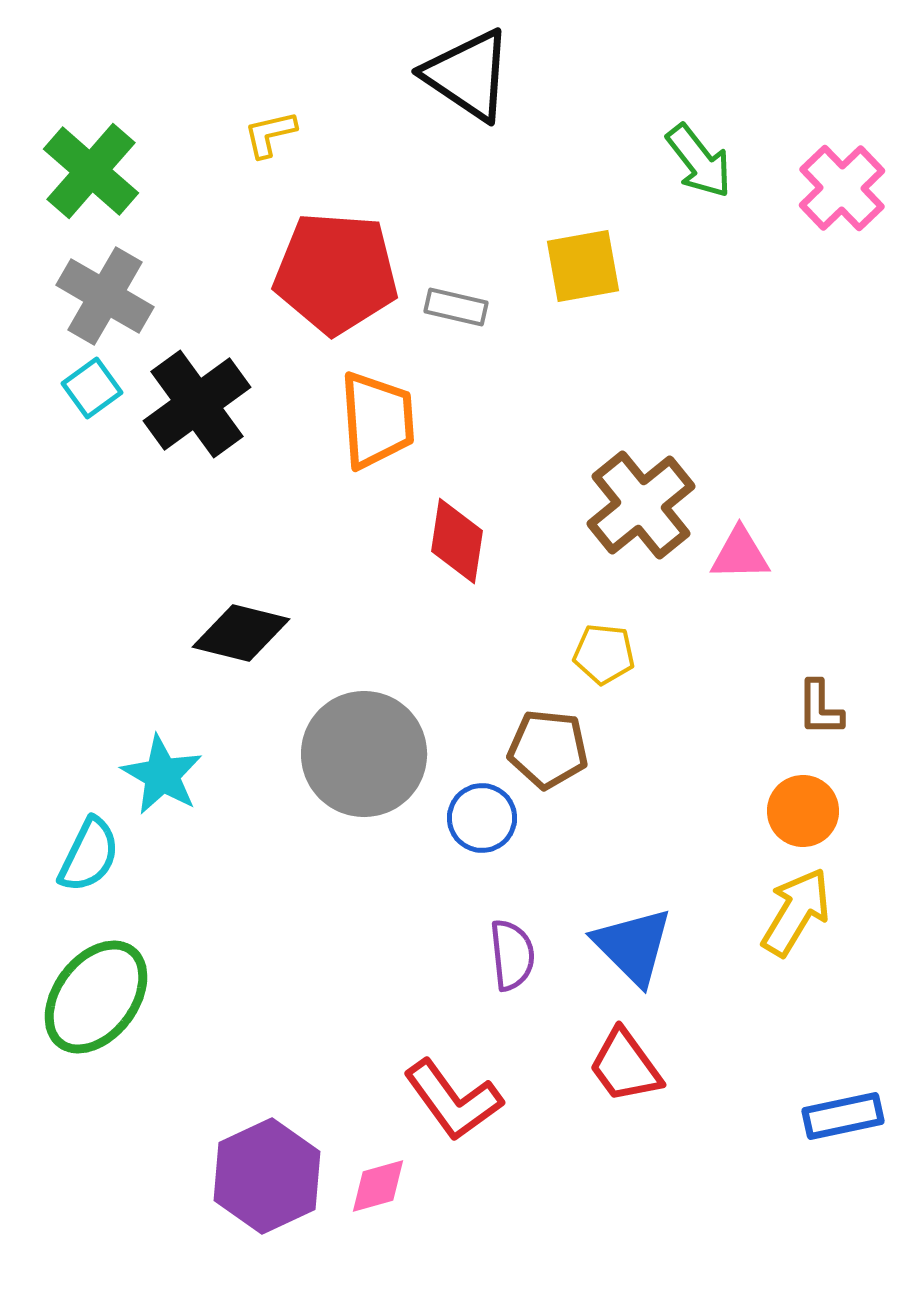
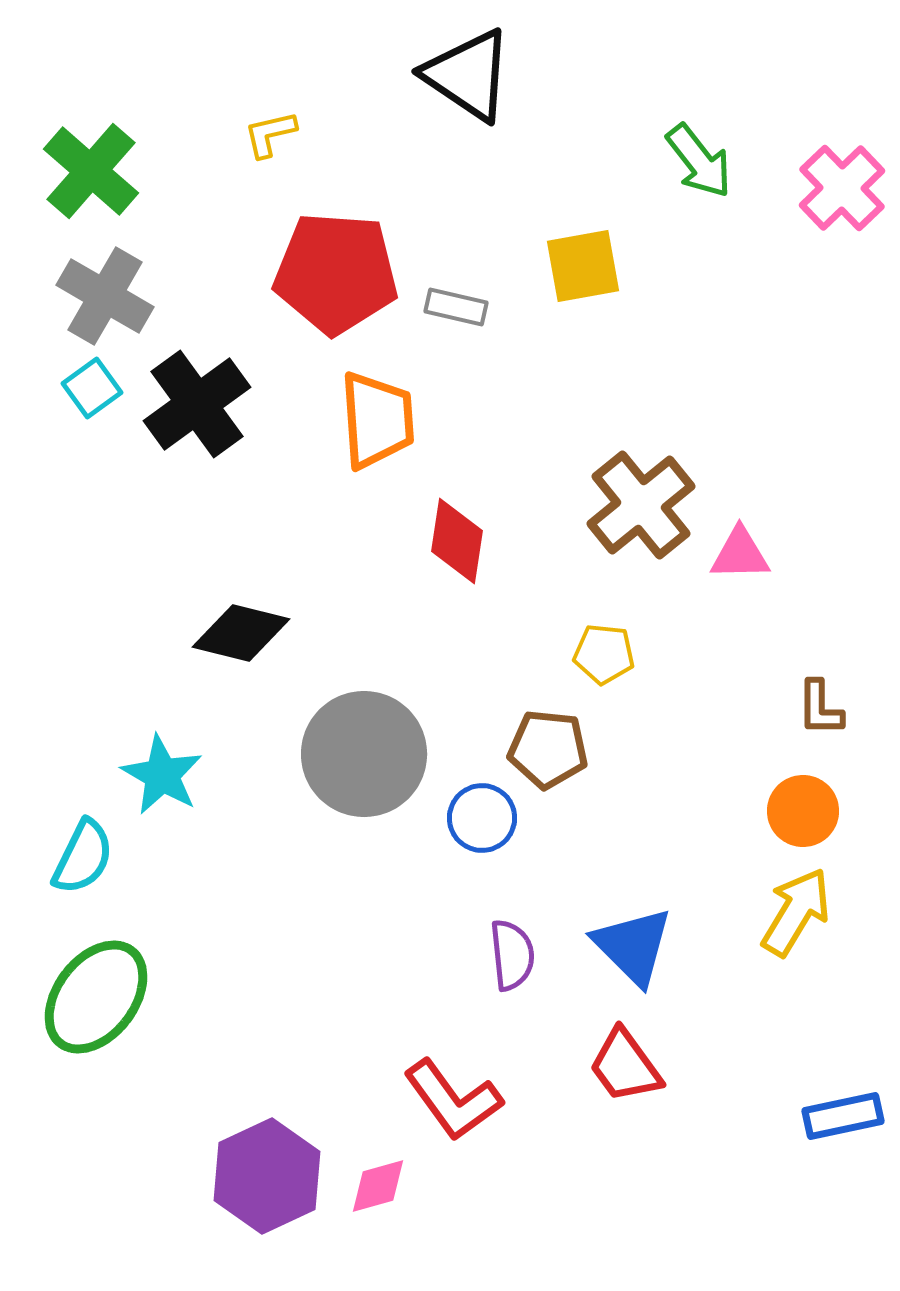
cyan semicircle: moved 6 px left, 2 px down
